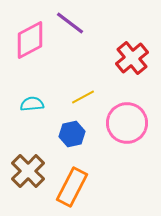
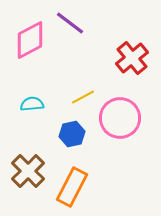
pink circle: moved 7 px left, 5 px up
